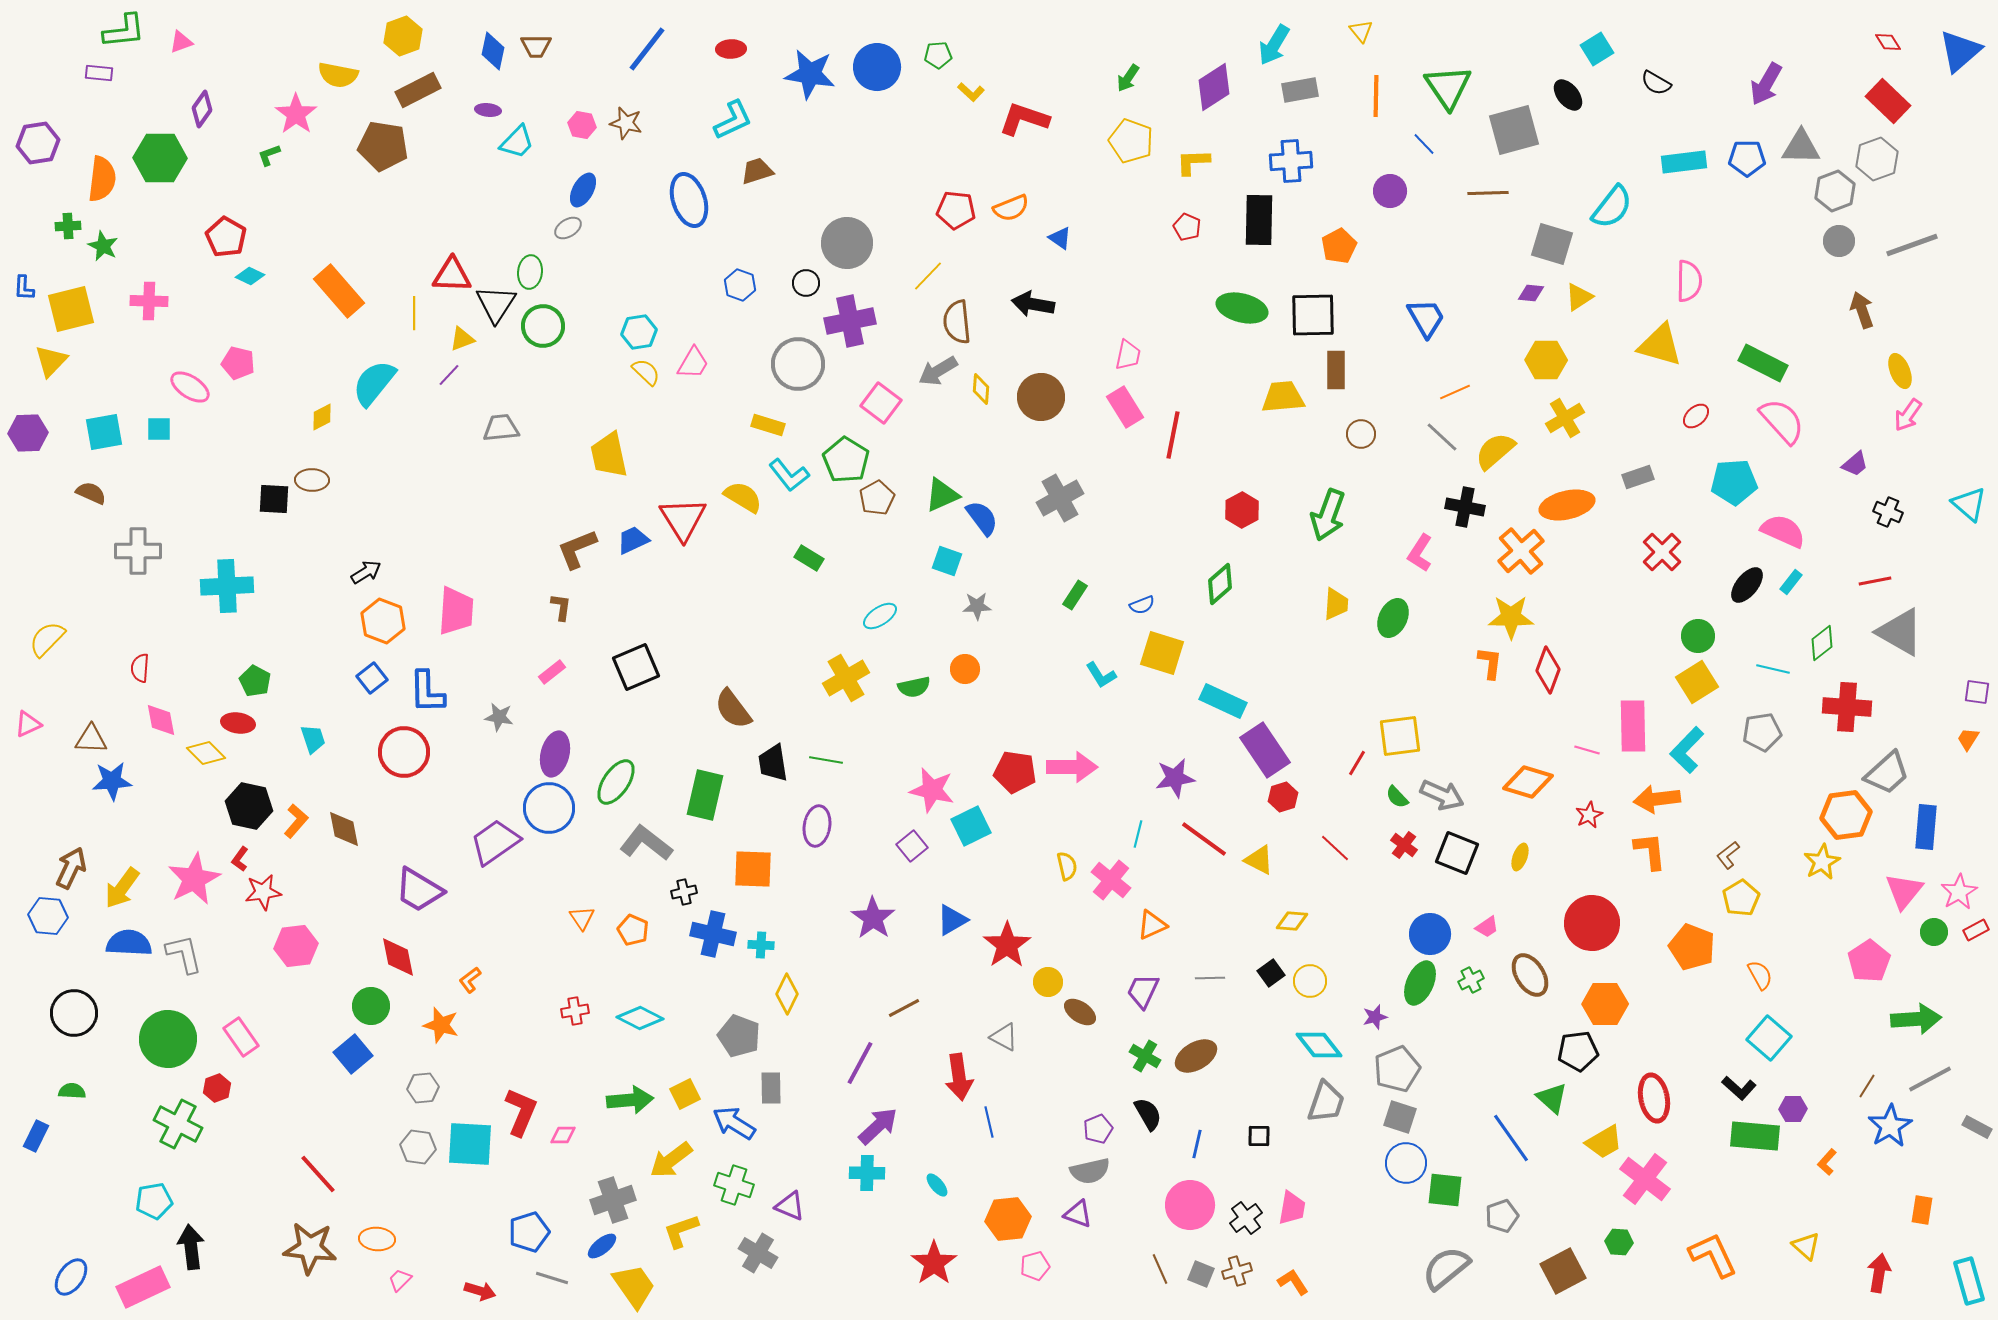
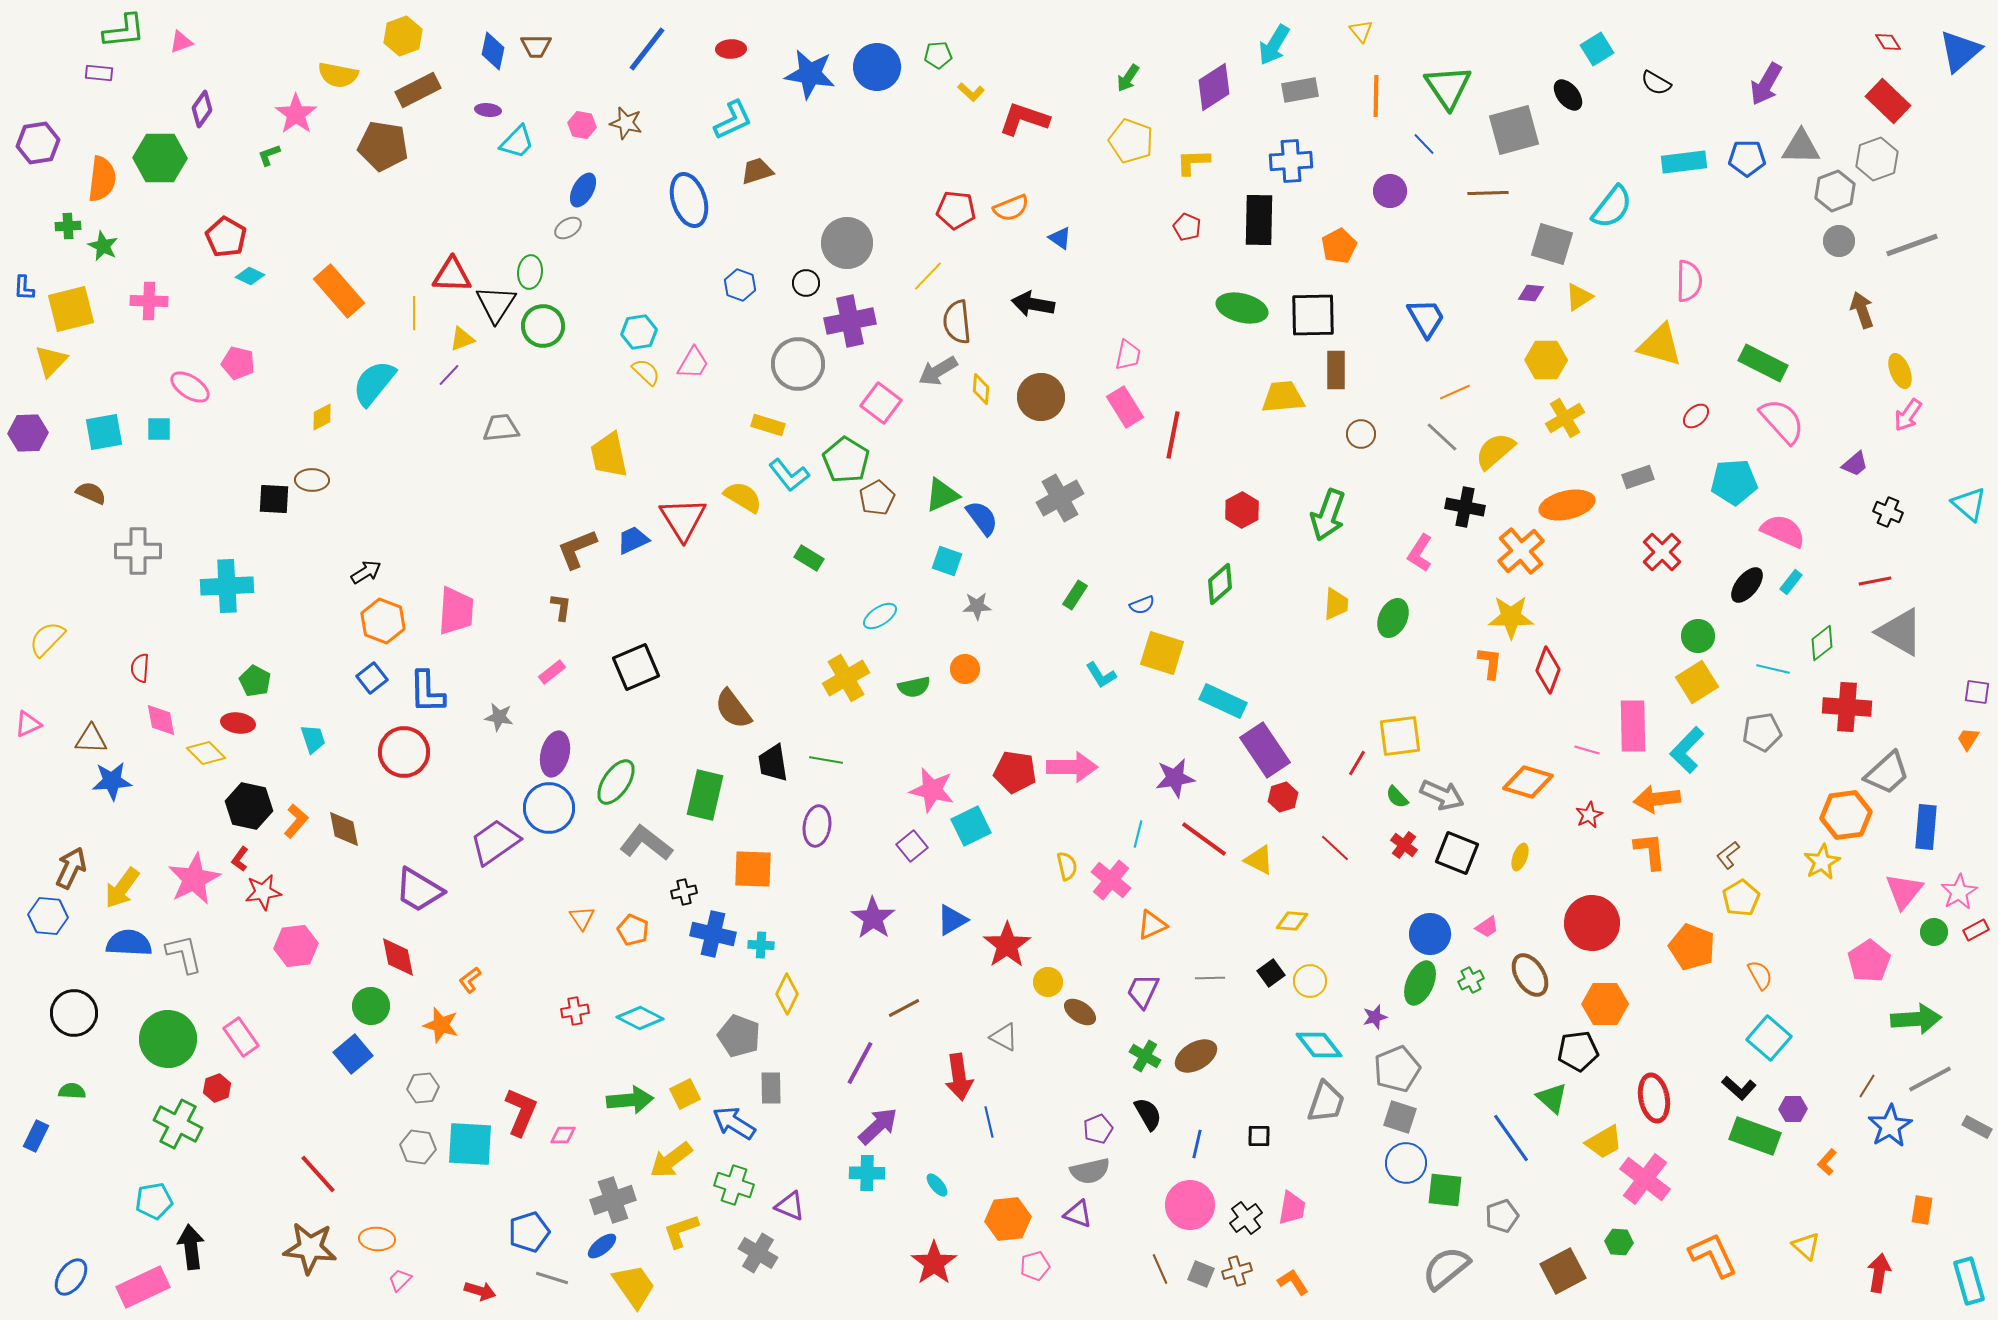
green rectangle at (1755, 1136): rotated 15 degrees clockwise
